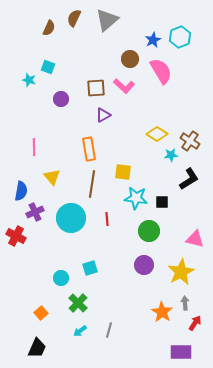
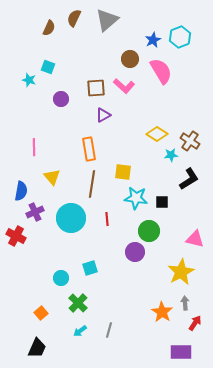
purple circle at (144, 265): moved 9 px left, 13 px up
